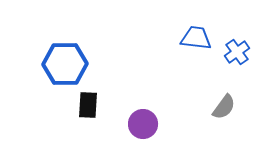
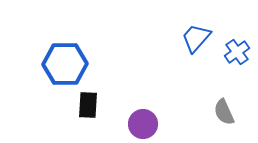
blue trapezoid: rotated 56 degrees counterclockwise
gray semicircle: moved 5 px down; rotated 120 degrees clockwise
